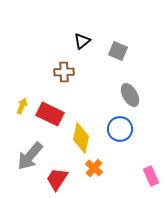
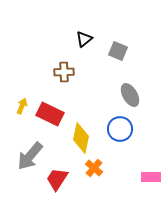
black triangle: moved 2 px right, 2 px up
pink rectangle: moved 1 px down; rotated 66 degrees counterclockwise
